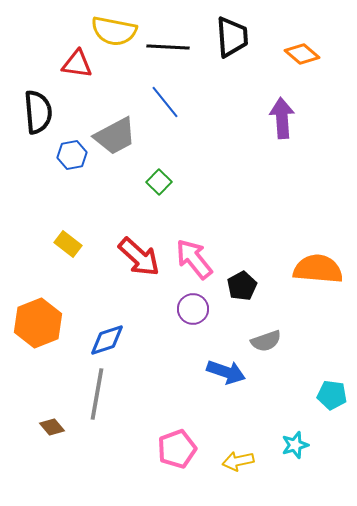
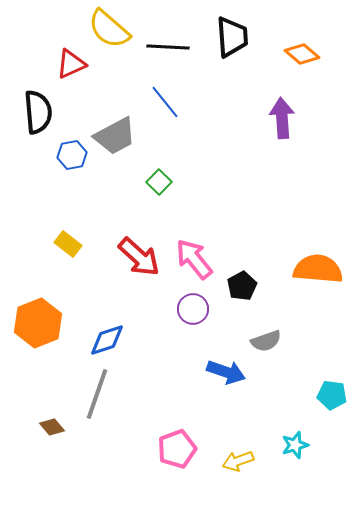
yellow semicircle: moved 5 px left, 2 px up; rotated 30 degrees clockwise
red triangle: moved 6 px left; rotated 32 degrees counterclockwise
gray line: rotated 9 degrees clockwise
yellow arrow: rotated 8 degrees counterclockwise
